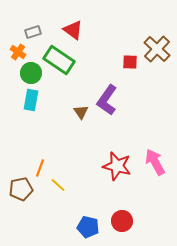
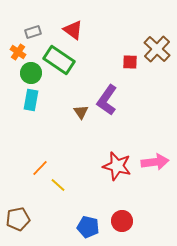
pink arrow: rotated 112 degrees clockwise
orange line: rotated 24 degrees clockwise
brown pentagon: moved 3 px left, 30 px down
